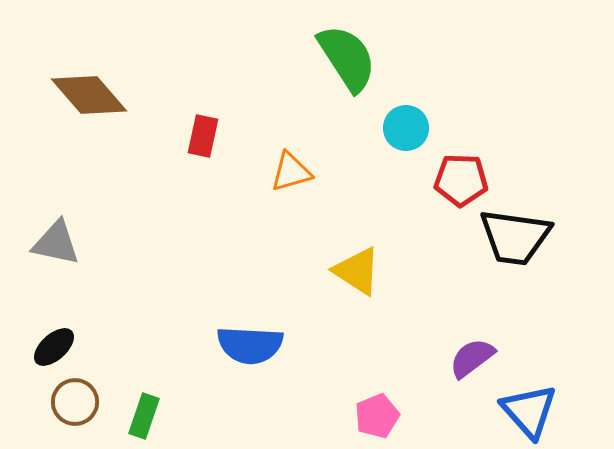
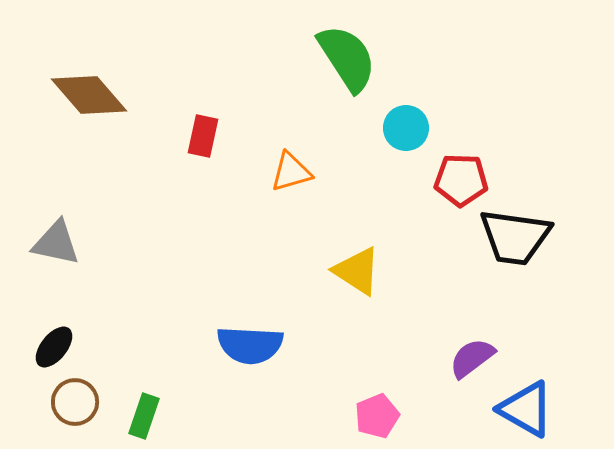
black ellipse: rotated 9 degrees counterclockwise
blue triangle: moved 3 px left, 2 px up; rotated 18 degrees counterclockwise
